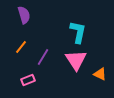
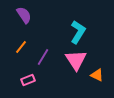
purple semicircle: rotated 18 degrees counterclockwise
cyan L-shape: rotated 20 degrees clockwise
orange triangle: moved 3 px left, 1 px down
